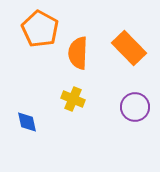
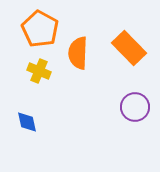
yellow cross: moved 34 px left, 28 px up
